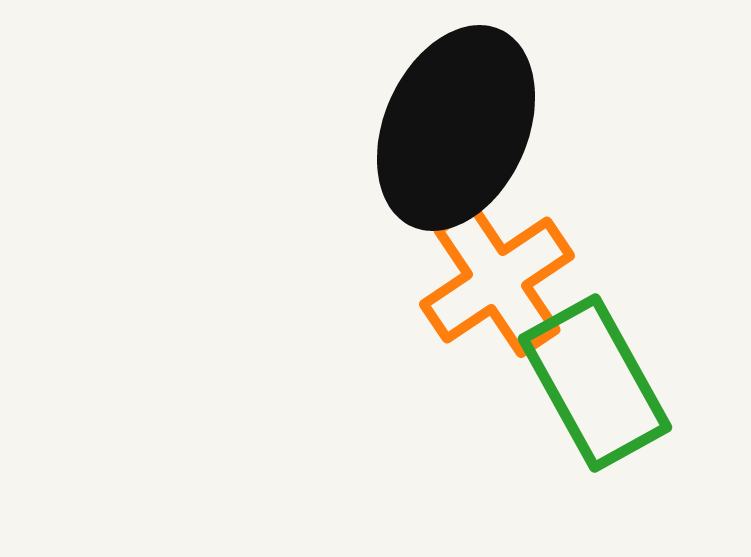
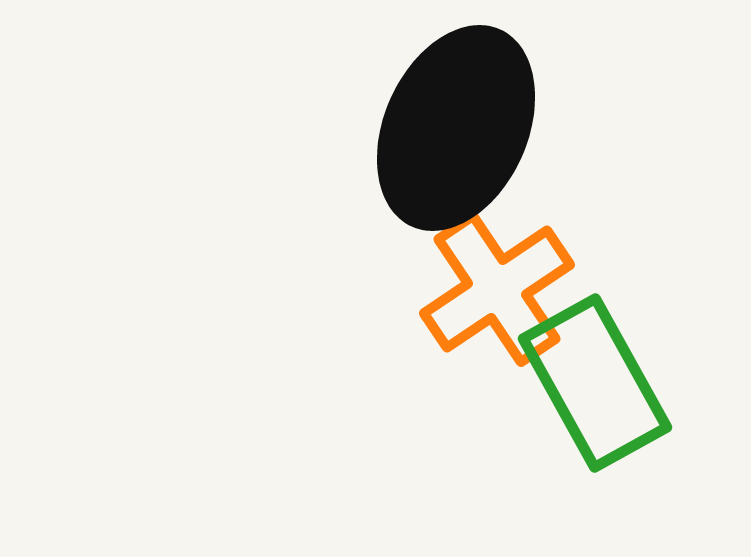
orange cross: moved 9 px down
